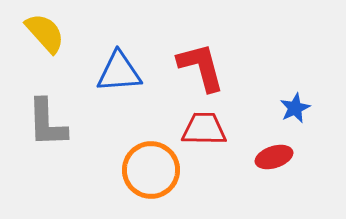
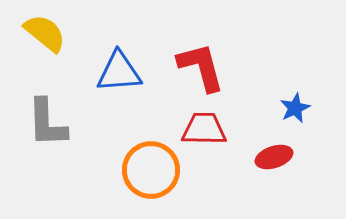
yellow semicircle: rotated 9 degrees counterclockwise
